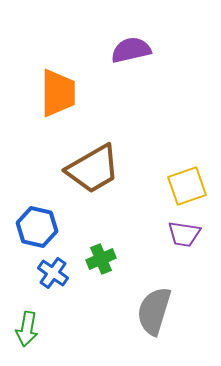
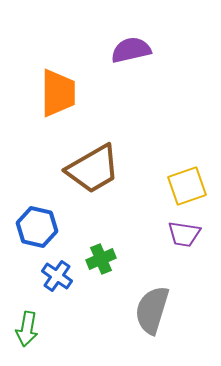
blue cross: moved 4 px right, 3 px down
gray semicircle: moved 2 px left, 1 px up
